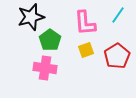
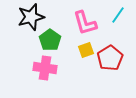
pink L-shape: rotated 12 degrees counterclockwise
red pentagon: moved 7 px left, 2 px down
